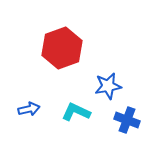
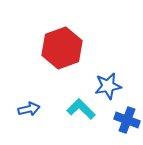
cyan L-shape: moved 5 px right, 3 px up; rotated 20 degrees clockwise
